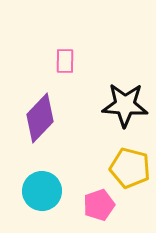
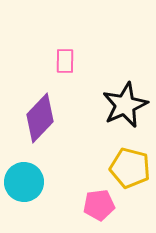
black star: rotated 27 degrees counterclockwise
cyan circle: moved 18 px left, 9 px up
pink pentagon: rotated 12 degrees clockwise
